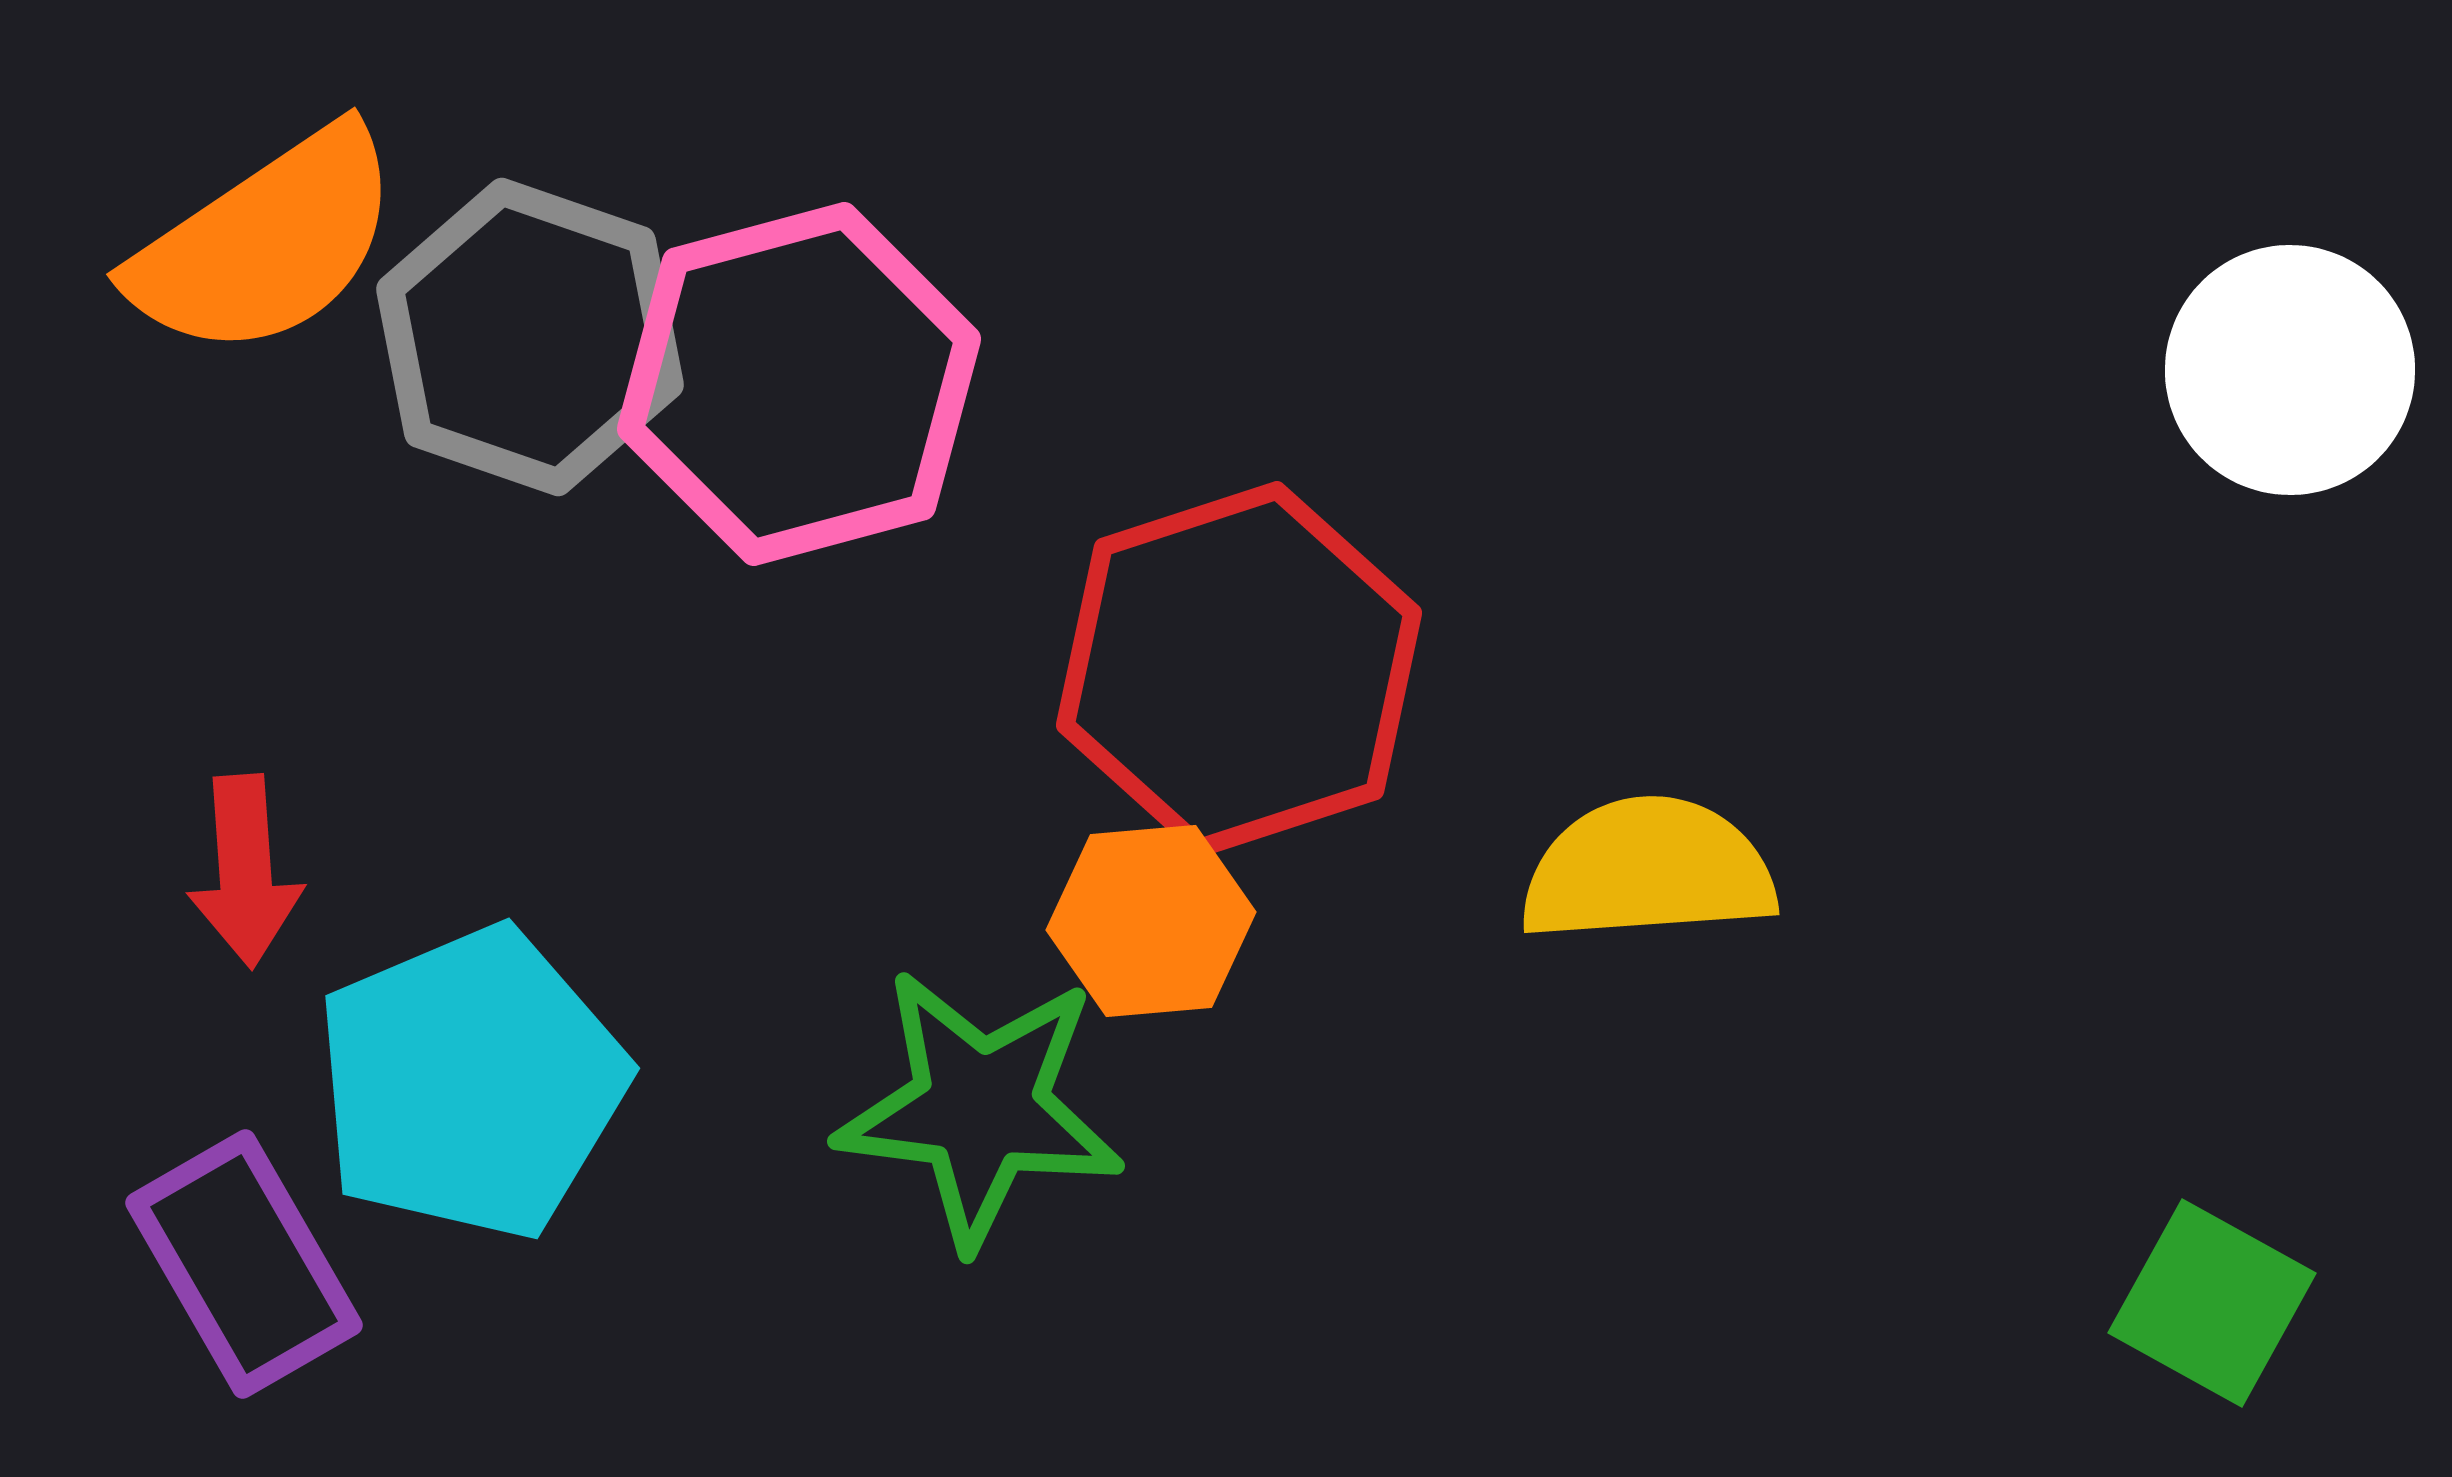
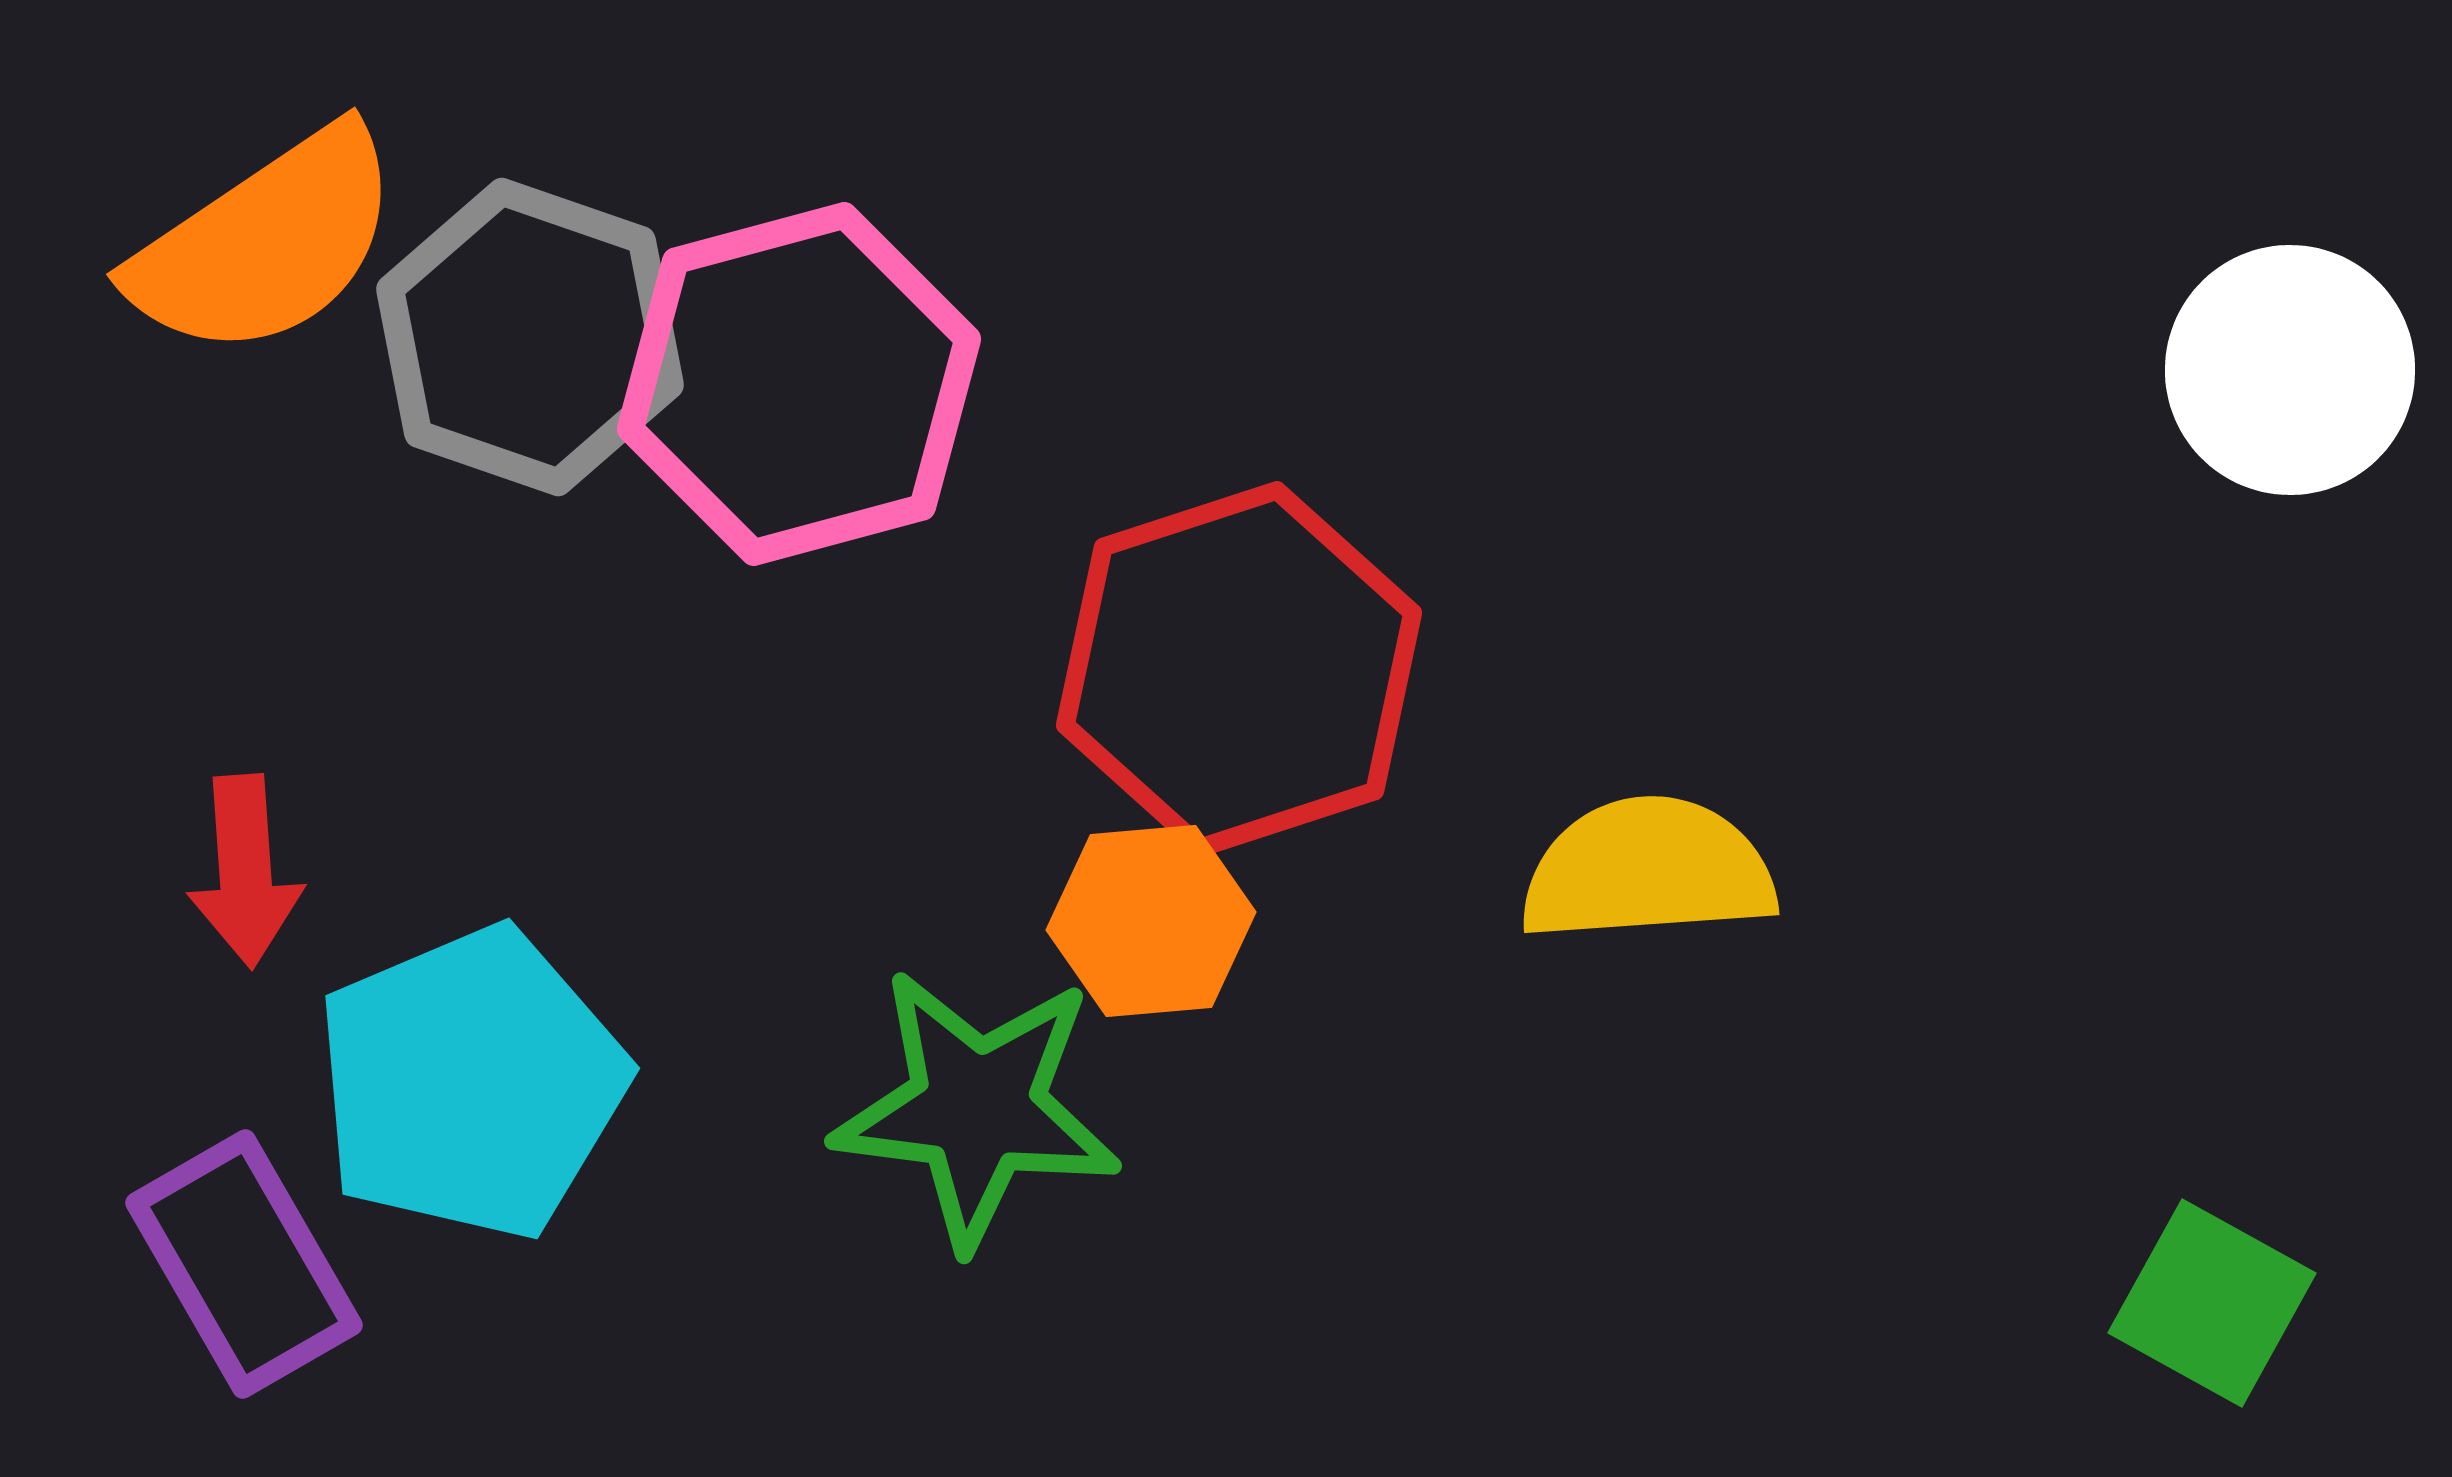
green star: moved 3 px left
